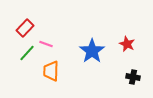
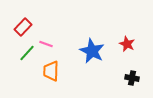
red rectangle: moved 2 px left, 1 px up
blue star: rotated 10 degrees counterclockwise
black cross: moved 1 px left, 1 px down
